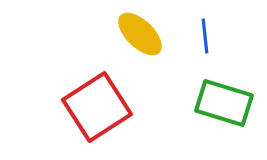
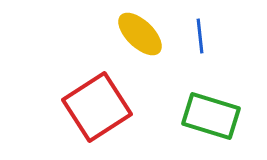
blue line: moved 5 px left
green rectangle: moved 13 px left, 13 px down
